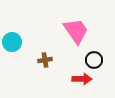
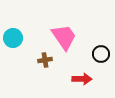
pink trapezoid: moved 12 px left, 6 px down
cyan circle: moved 1 px right, 4 px up
black circle: moved 7 px right, 6 px up
